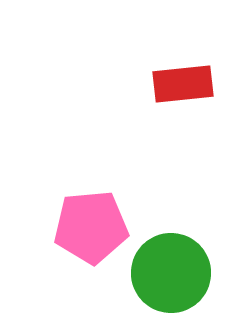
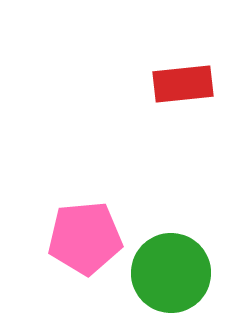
pink pentagon: moved 6 px left, 11 px down
